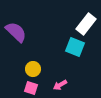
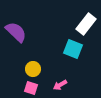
cyan square: moved 2 px left, 2 px down
